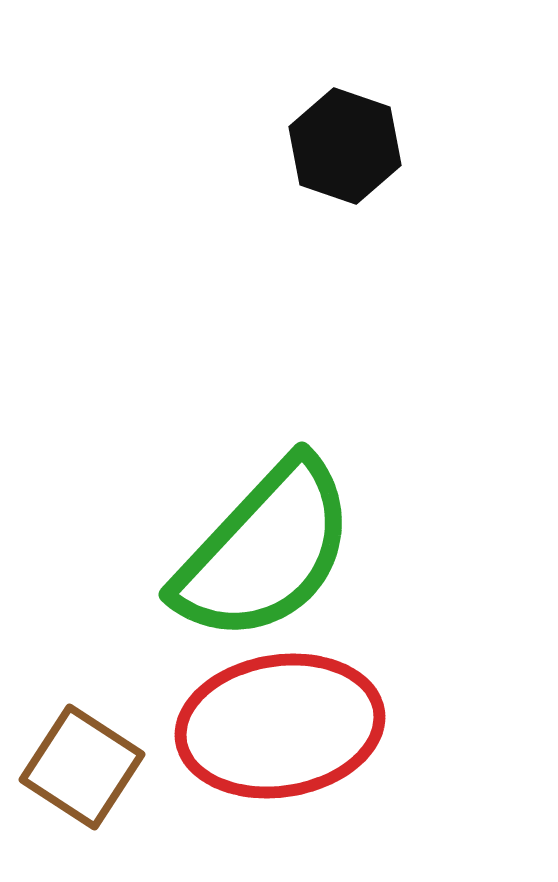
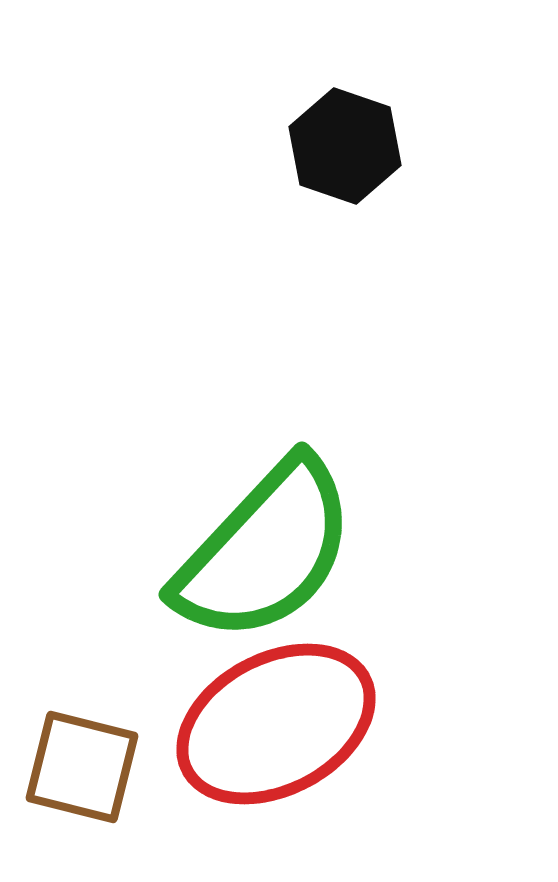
red ellipse: moved 4 px left, 2 px up; rotated 19 degrees counterclockwise
brown square: rotated 19 degrees counterclockwise
